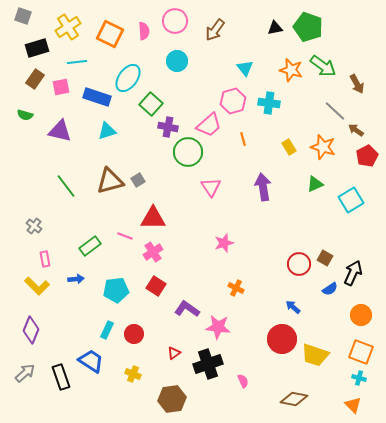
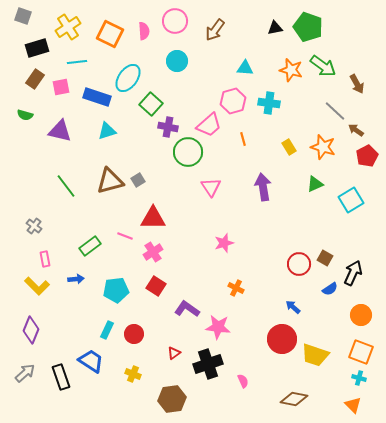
cyan triangle at (245, 68): rotated 48 degrees counterclockwise
